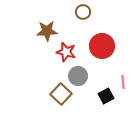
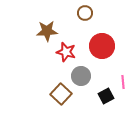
brown circle: moved 2 px right, 1 px down
gray circle: moved 3 px right
